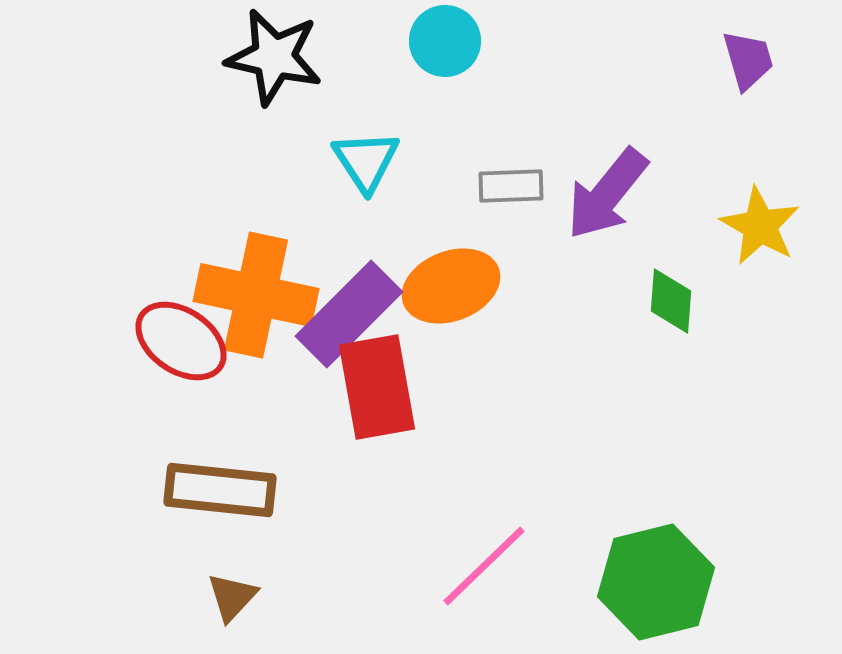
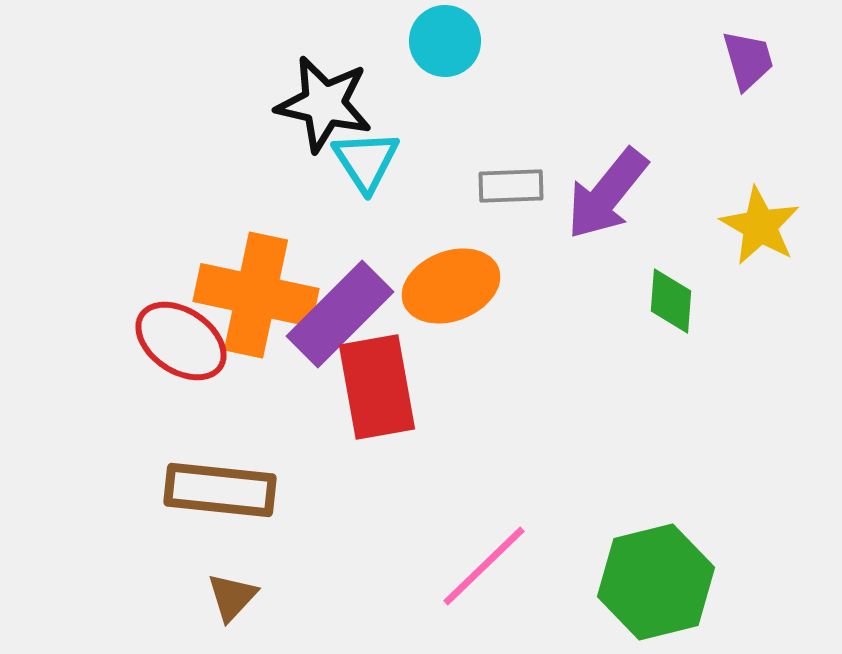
black star: moved 50 px right, 47 px down
purple rectangle: moved 9 px left
